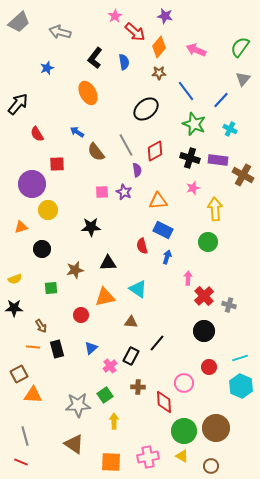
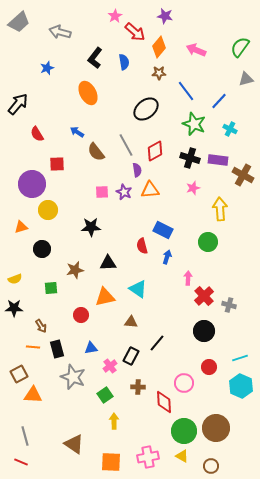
gray triangle at (243, 79): moved 3 px right; rotated 35 degrees clockwise
blue line at (221, 100): moved 2 px left, 1 px down
orange triangle at (158, 201): moved 8 px left, 11 px up
yellow arrow at (215, 209): moved 5 px right
blue triangle at (91, 348): rotated 32 degrees clockwise
gray star at (78, 405): moved 5 px left, 28 px up; rotated 25 degrees clockwise
